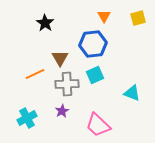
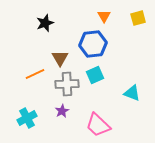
black star: rotated 18 degrees clockwise
